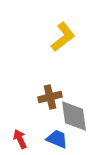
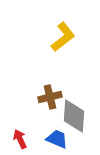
gray diamond: rotated 12 degrees clockwise
